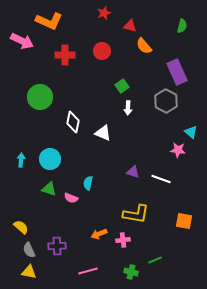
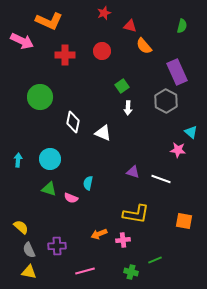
cyan arrow: moved 3 px left
pink line: moved 3 px left
